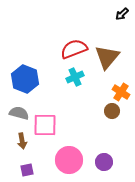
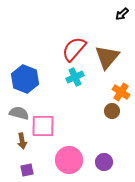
red semicircle: rotated 28 degrees counterclockwise
pink square: moved 2 px left, 1 px down
